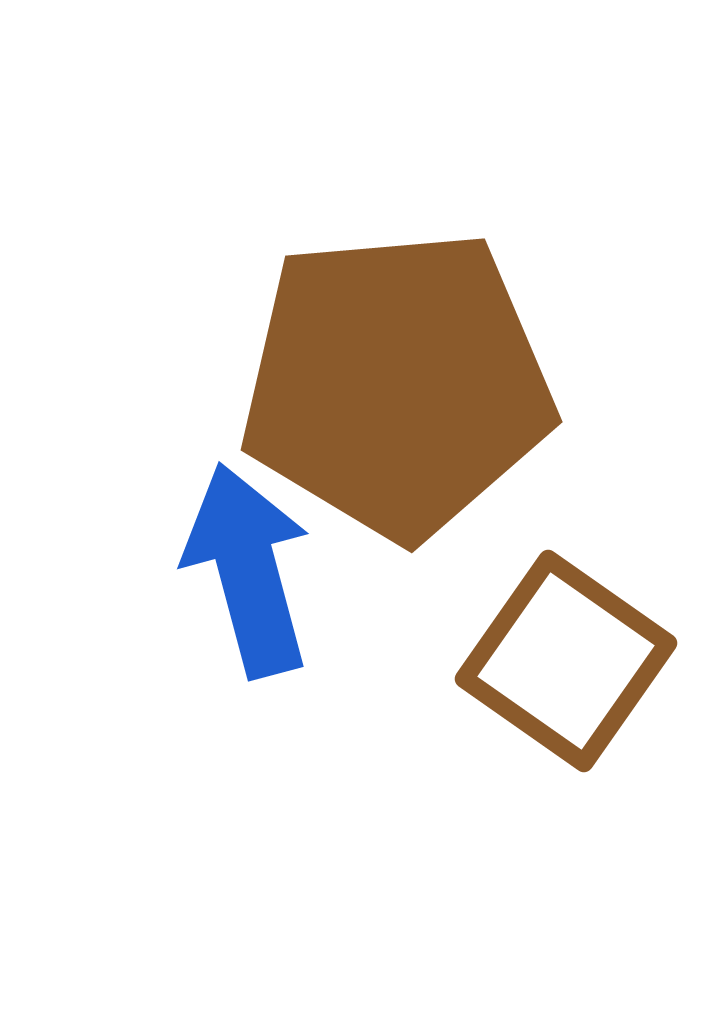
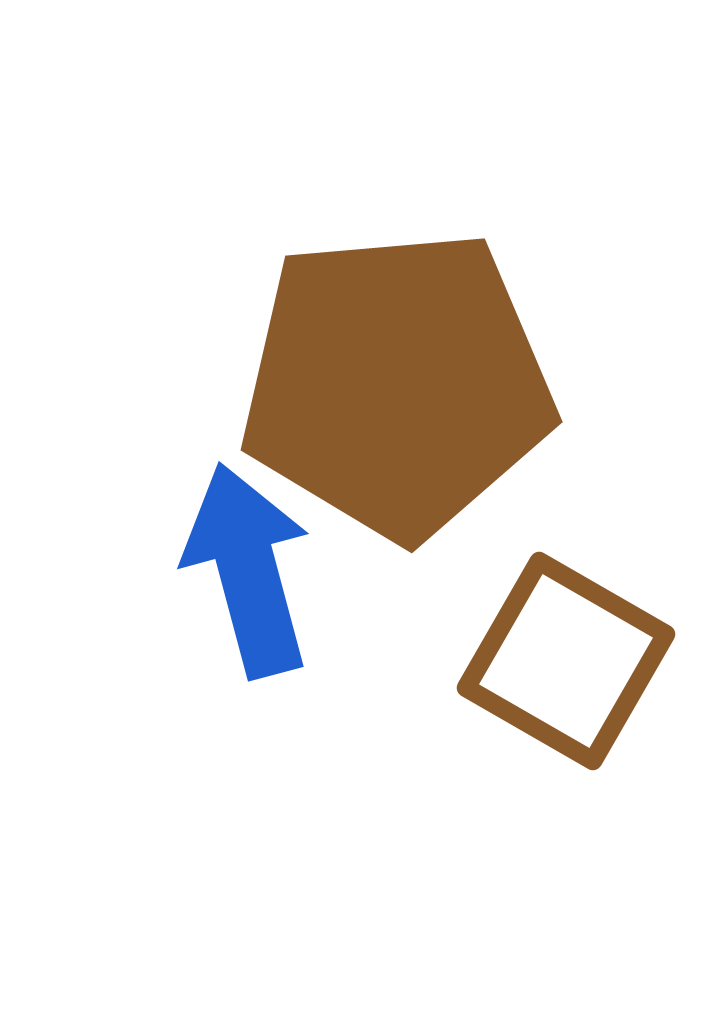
brown square: rotated 5 degrees counterclockwise
